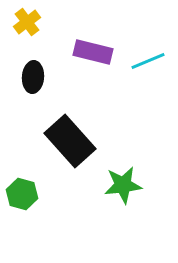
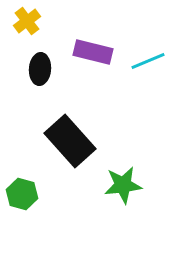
yellow cross: moved 1 px up
black ellipse: moved 7 px right, 8 px up
